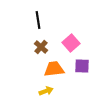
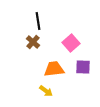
black line: moved 1 px down
brown cross: moved 8 px left, 5 px up
purple square: moved 1 px right, 1 px down
yellow arrow: rotated 56 degrees clockwise
